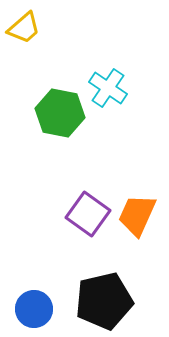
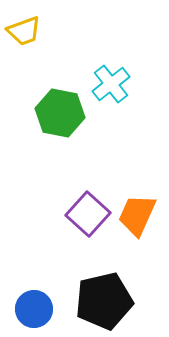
yellow trapezoid: moved 3 px down; rotated 21 degrees clockwise
cyan cross: moved 3 px right, 4 px up; rotated 18 degrees clockwise
purple square: rotated 6 degrees clockwise
